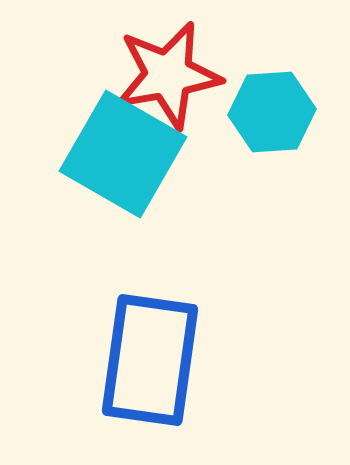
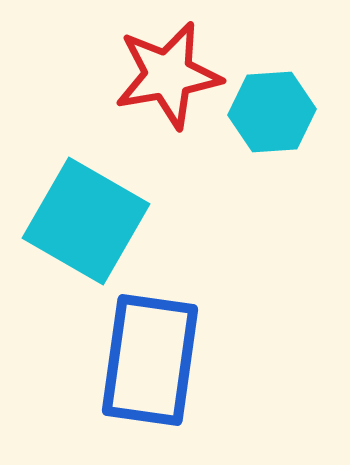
cyan square: moved 37 px left, 67 px down
